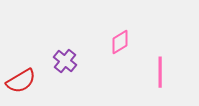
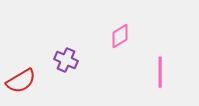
pink diamond: moved 6 px up
purple cross: moved 1 px right, 1 px up; rotated 15 degrees counterclockwise
